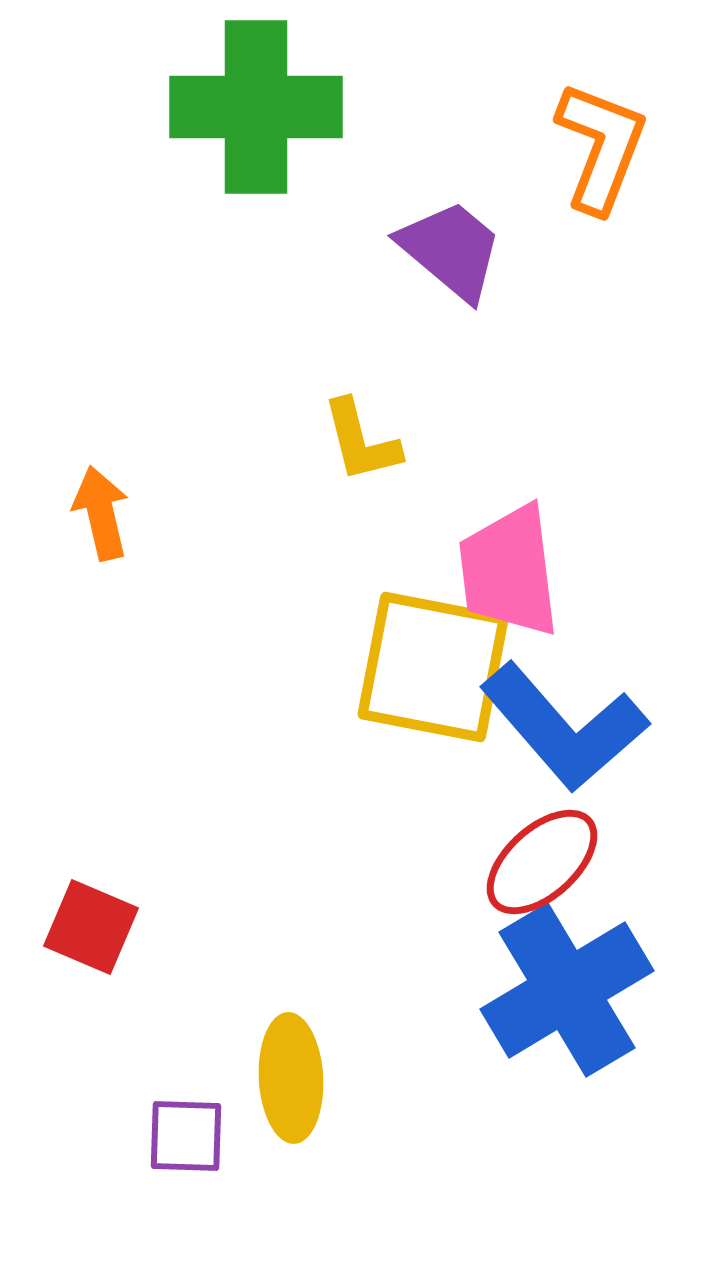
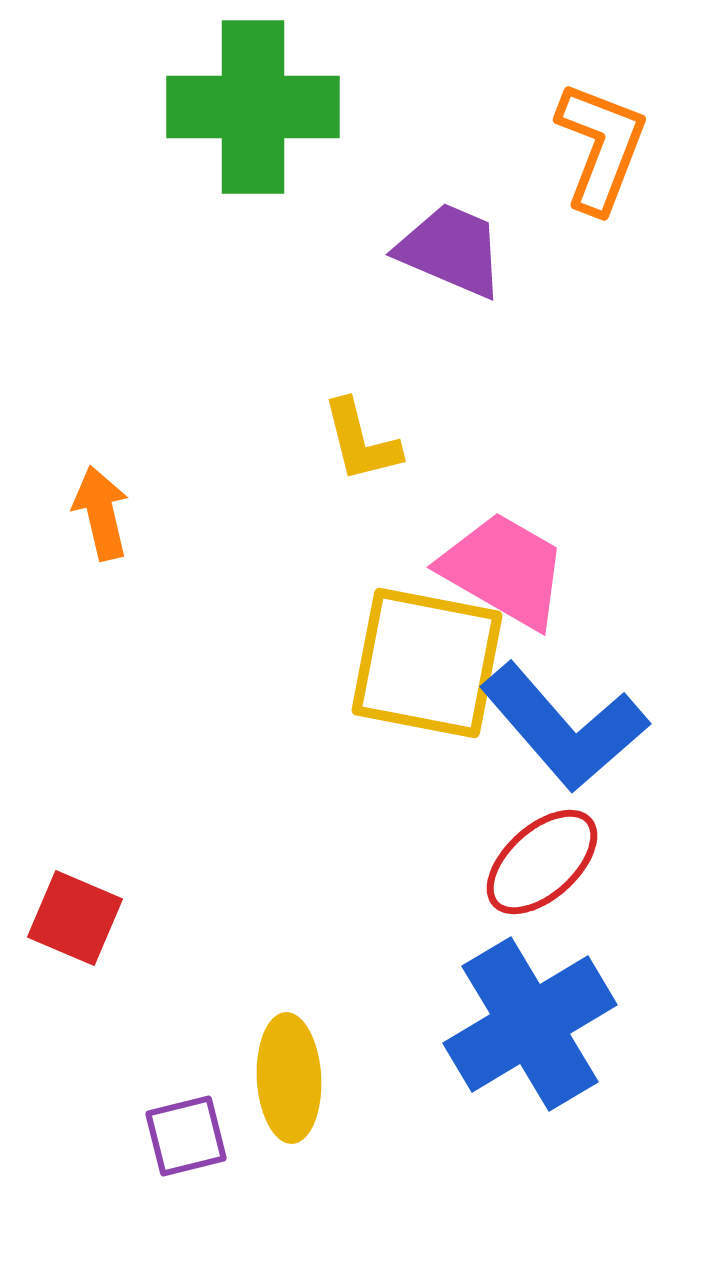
green cross: moved 3 px left
purple trapezoid: rotated 17 degrees counterclockwise
pink trapezoid: moved 5 px left, 1 px up; rotated 127 degrees clockwise
yellow square: moved 6 px left, 4 px up
red square: moved 16 px left, 9 px up
blue cross: moved 37 px left, 34 px down
yellow ellipse: moved 2 px left
purple square: rotated 16 degrees counterclockwise
